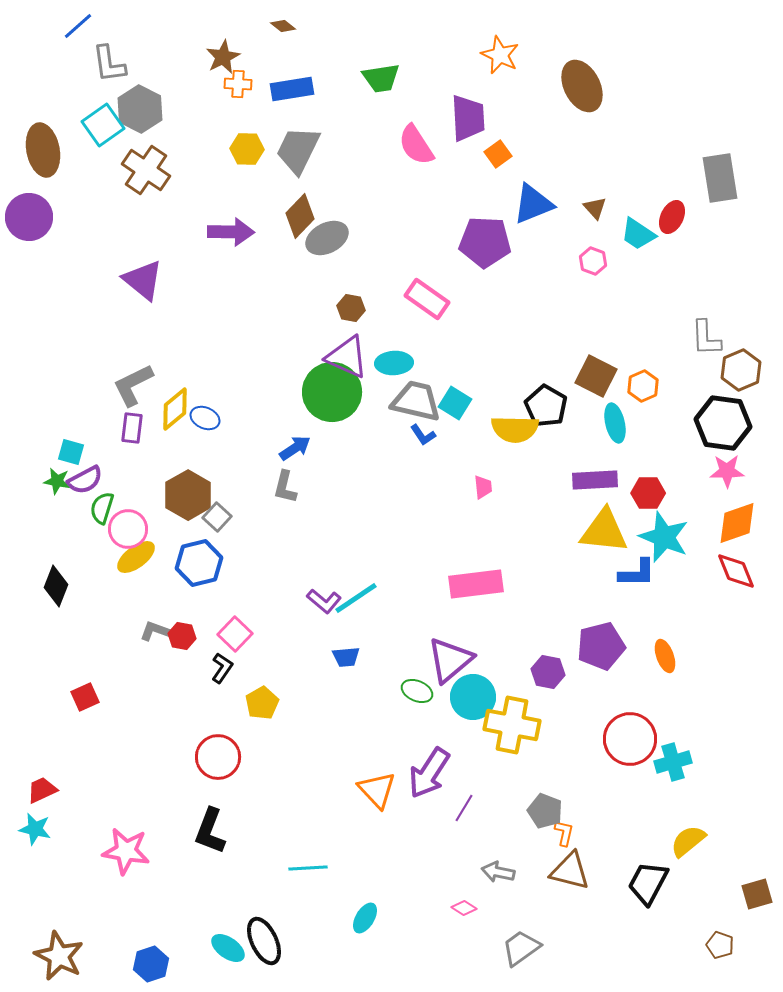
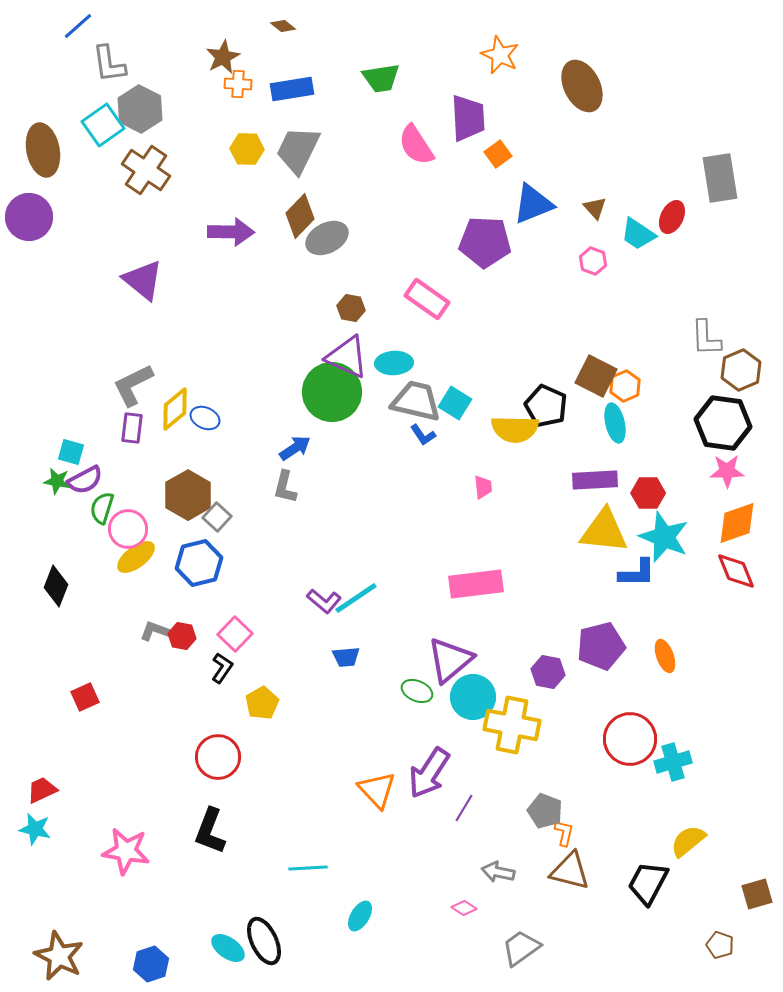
orange hexagon at (643, 386): moved 18 px left
black pentagon at (546, 406): rotated 6 degrees counterclockwise
cyan ellipse at (365, 918): moved 5 px left, 2 px up
